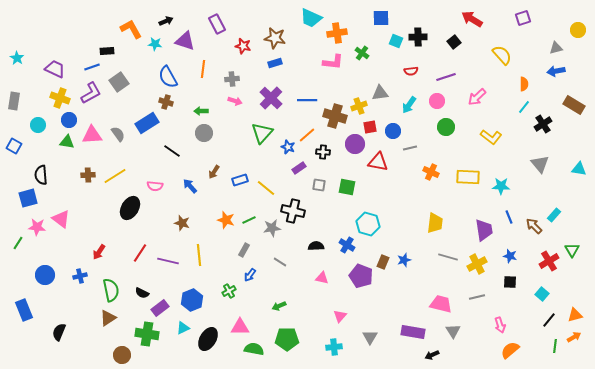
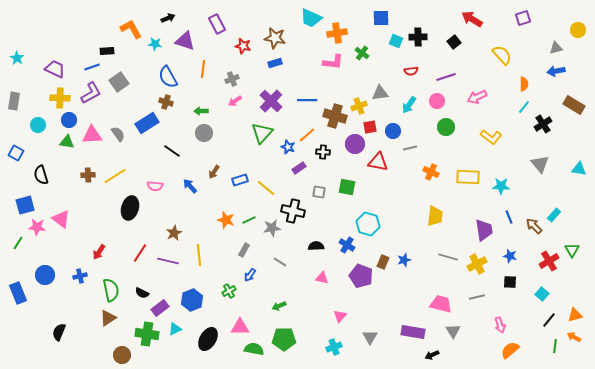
black arrow at (166, 21): moved 2 px right, 3 px up
gray cross at (232, 79): rotated 16 degrees counterclockwise
pink arrow at (477, 97): rotated 18 degrees clockwise
yellow cross at (60, 98): rotated 18 degrees counterclockwise
purple cross at (271, 98): moved 3 px down
pink arrow at (235, 101): rotated 128 degrees clockwise
blue square at (14, 146): moved 2 px right, 7 px down
black semicircle at (41, 175): rotated 12 degrees counterclockwise
gray square at (319, 185): moved 7 px down
blue square at (28, 198): moved 3 px left, 7 px down
black ellipse at (130, 208): rotated 15 degrees counterclockwise
brown star at (182, 223): moved 8 px left, 10 px down; rotated 28 degrees clockwise
yellow trapezoid at (435, 223): moved 7 px up
blue rectangle at (24, 310): moved 6 px left, 17 px up
cyan triangle at (183, 328): moved 8 px left, 1 px down
orange arrow at (574, 337): rotated 120 degrees counterclockwise
green pentagon at (287, 339): moved 3 px left
cyan cross at (334, 347): rotated 14 degrees counterclockwise
